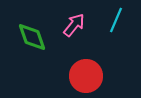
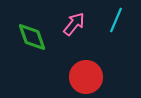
pink arrow: moved 1 px up
red circle: moved 1 px down
